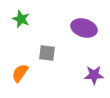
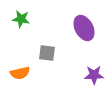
green star: rotated 12 degrees counterclockwise
purple ellipse: rotated 45 degrees clockwise
orange semicircle: rotated 138 degrees counterclockwise
